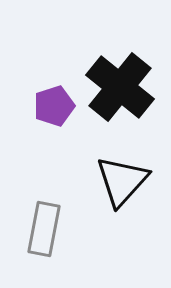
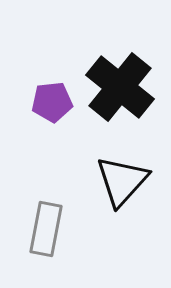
purple pentagon: moved 2 px left, 4 px up; rotated 12 degrees clockwise
gray rectangle: moved 2 px right
